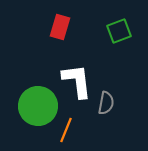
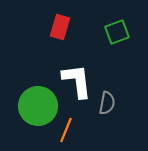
green square: moved 2 px left, 1 px down
gray semicircle: moved 1 px right
